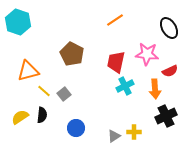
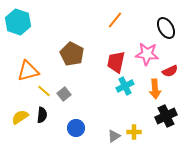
orange line: rotated 18 degrees counterclockwise
black ellipse: moved 3 px left
